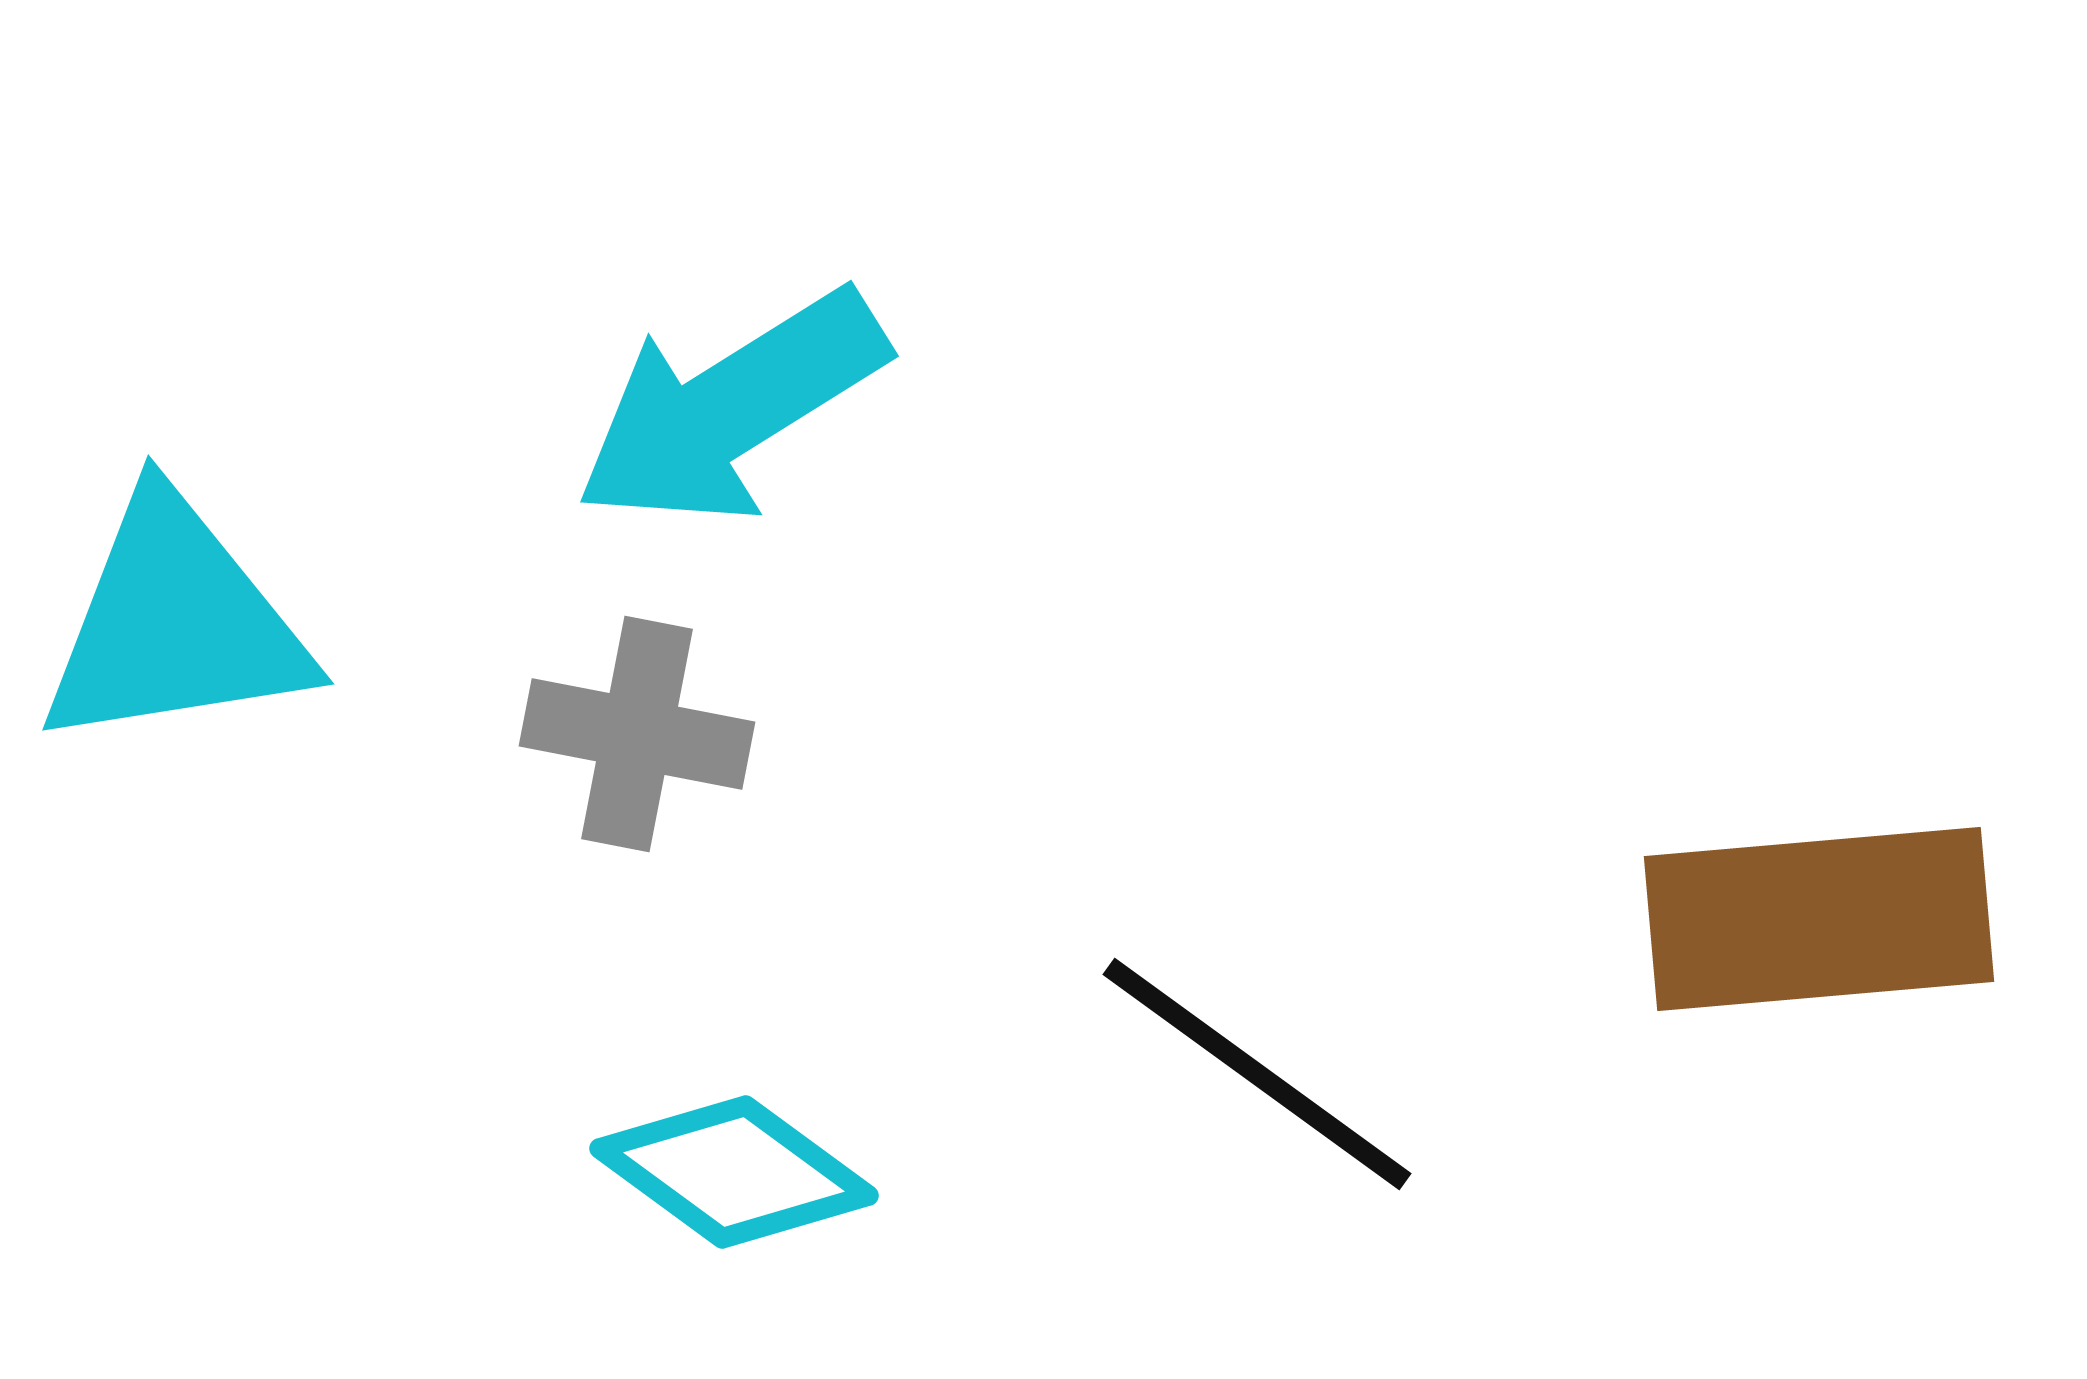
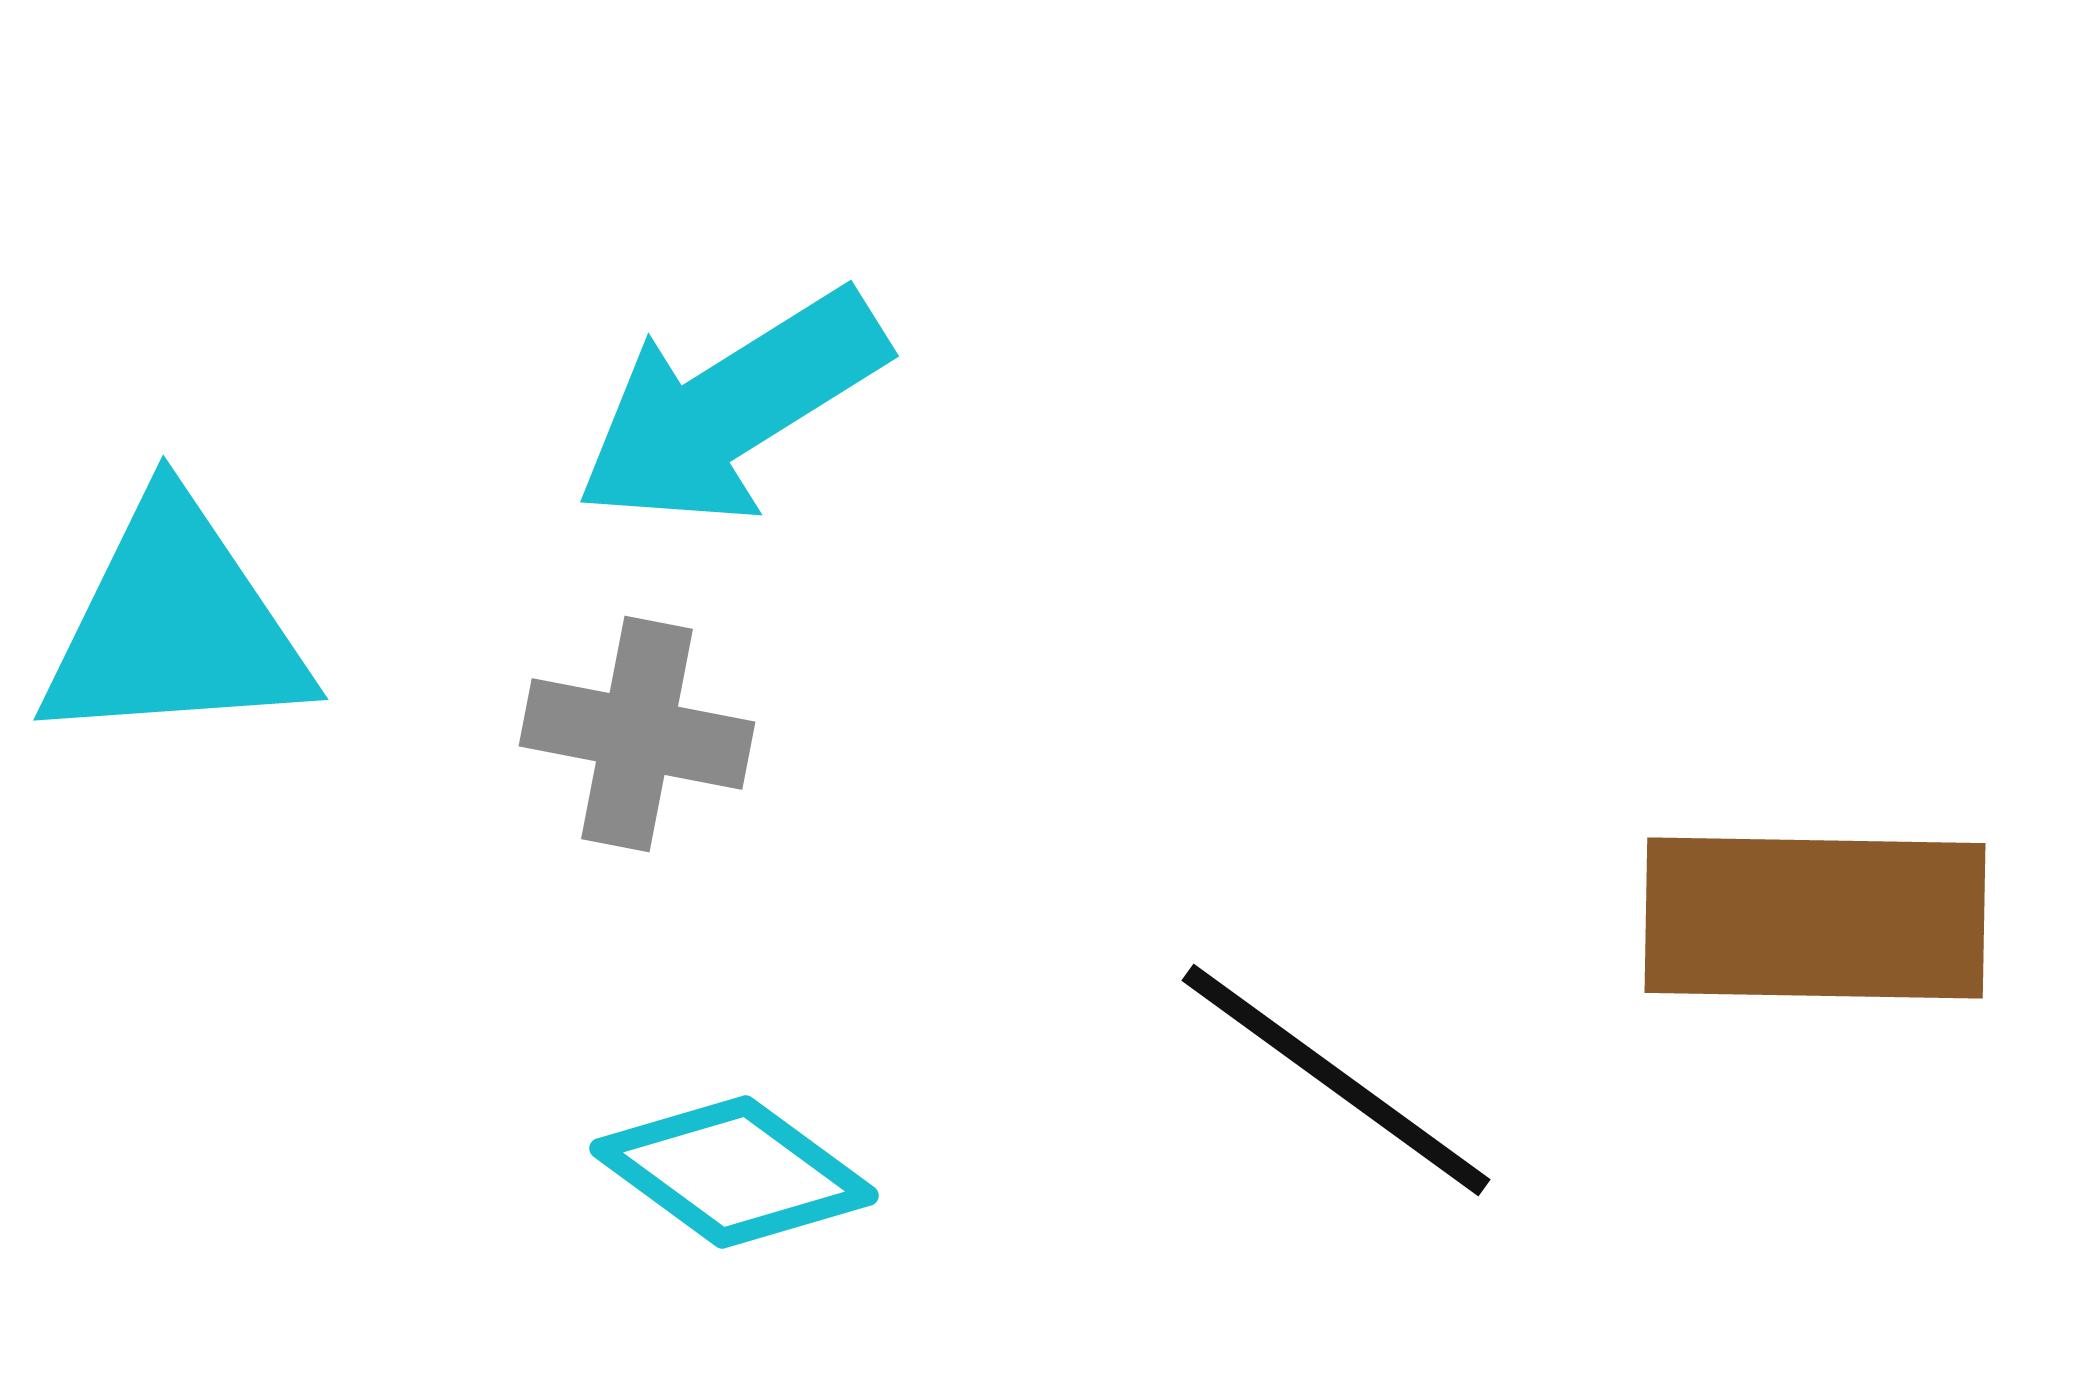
cyan triangle: moved 2 px down; rotated 5 degrees clockwise
brown rectangle: moved 4 px left, 1 px up; rotated 6 degrees clockwise
black line: moved 79 px right, 6 px down
